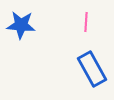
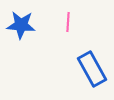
pink line: moved 18 px left
